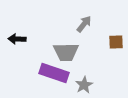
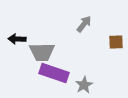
gray trapezoid: moved 24 px left
